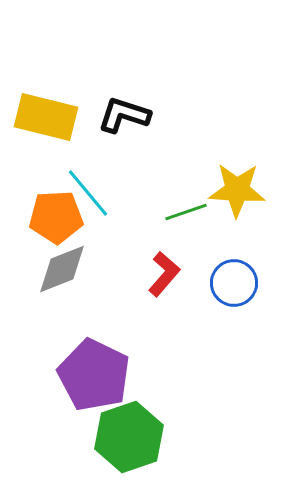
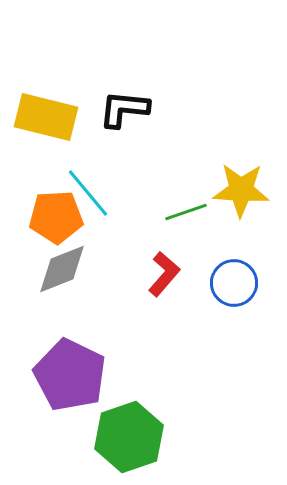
black L-shape: moved 6 px up; rotated 12 degrees counterclockwise
yellow star: moved 4 px right
purple pentagon: moved 24 px left
